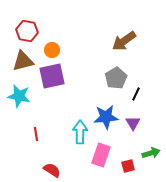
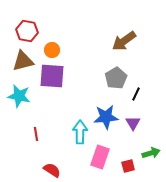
purple square: rotated 16 degrees clockwise
pink rectangle: moved 1 px left, 2 px down
